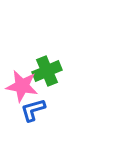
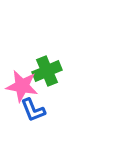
blue L-shape: rotated 96 degrees counterclockwise
